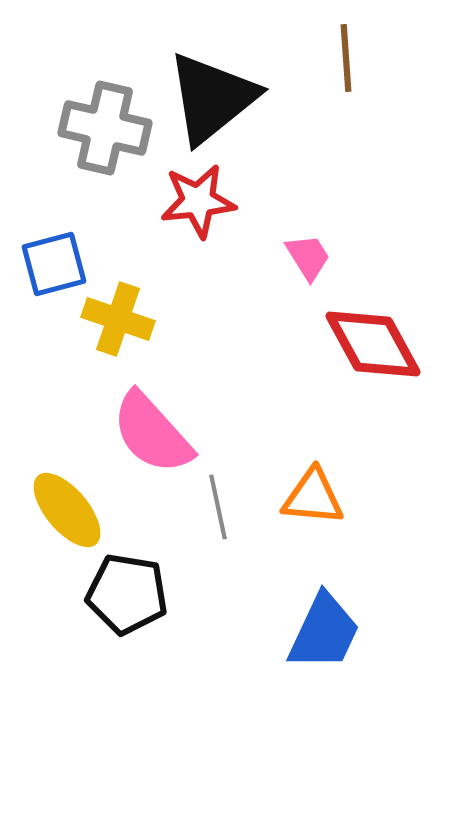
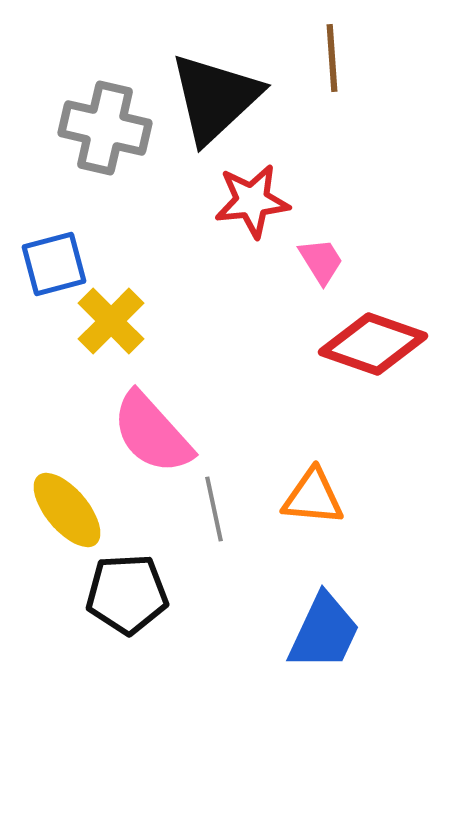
brown line: moved 14 px left
black triangle: moved 3 px right; rotated 4 degrees counterclockwise
red star: moved 54 px right
pink trapezoid: moved 13 px right, 4 px down
yellow cross: moved 7 px left, 2 px down; rotated 26 degrees clockwise
red diamond: rotated 42 degrees counterclockwise
gray line: moved 4 px left, 2 px down
black pentagon: rotated 12 degrees counterclockwise
